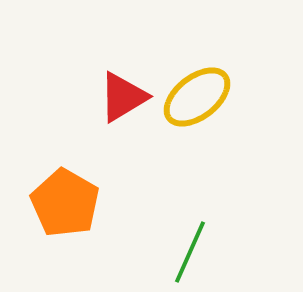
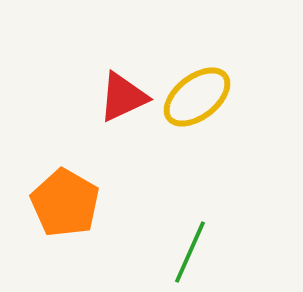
red triangle: rotated 6 degrees clockwise
